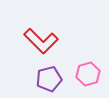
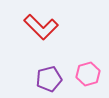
red L-shape: moved 14 px up
